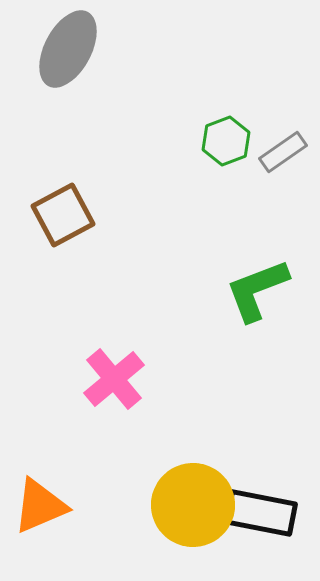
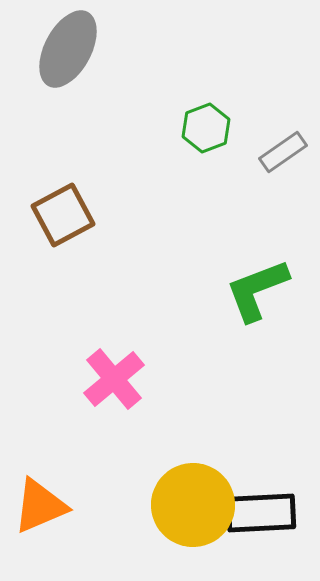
green hexagon: moved 20 px left, 13 px up
black rectangle: rotated 14 degrees counterclockwise
